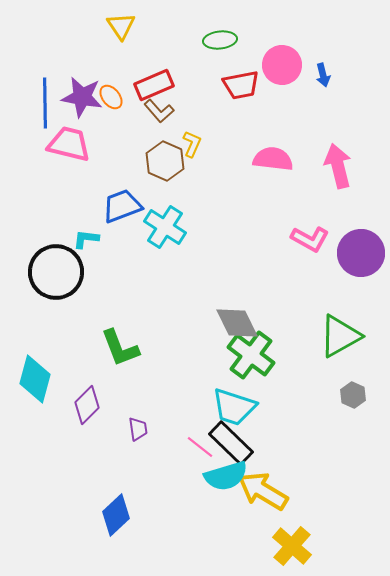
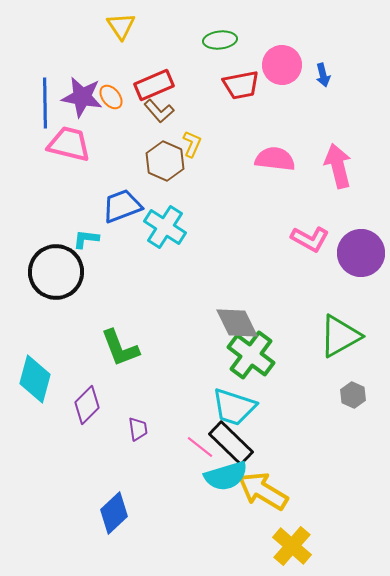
pink semicircle: moved 2 px right
blue diamond: moved 2 px left, 2 px up
